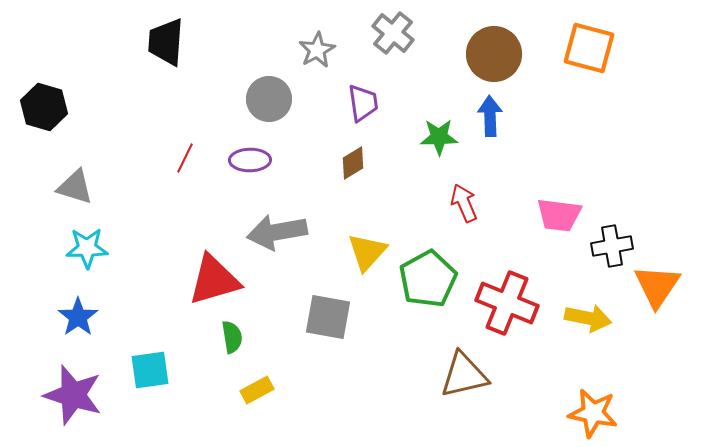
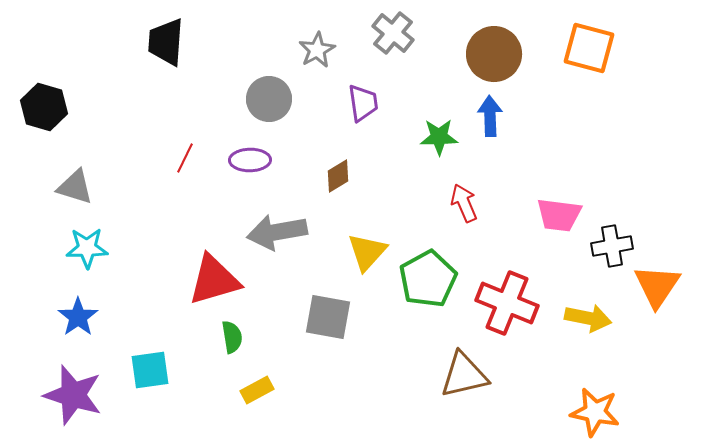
brown diamond: moved 15 px left, 13 px down
orange star: moved 2 px right, 1 px up
